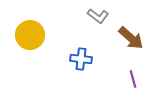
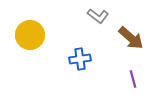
blue cross: moved 1 px left; rotated 15 degrees counterclockwise
